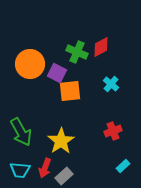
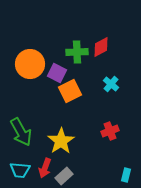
green cross: rotated 25 degrees counterclockwise
orange square: rotated 20 degrees counterclockwise
red cross: moved 3 px left
cyan rectangle: moved 3 px right, 9 px down; rotated 32 degrees counterclockwise
